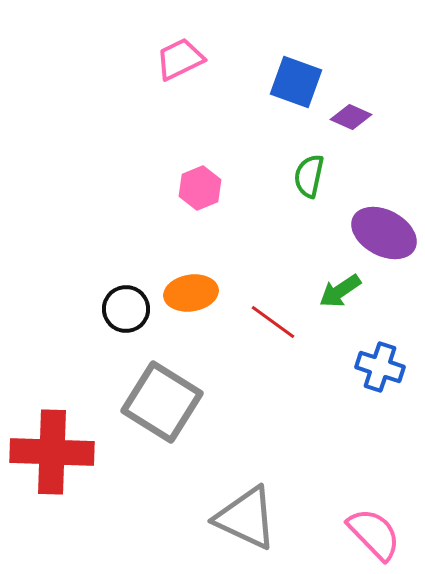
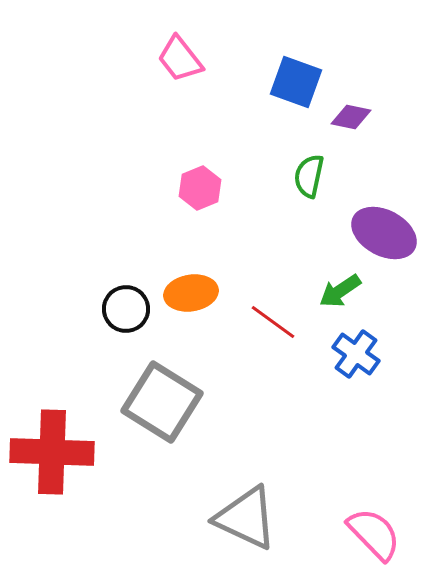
pink trapezoid: rotated 102 degrees counterclockwise
purple diamond: rotated 12 degrees counterclockwise
blue cross: moved 24 px left, 13 px up; rotated 18 degrees clockwise
